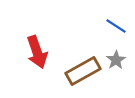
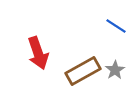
red arrow: moved 1 px right, 1 px down
gray star: moved 1 px left, 10 px down
